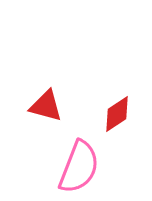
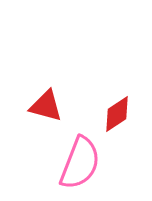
pink semicircle: moved 1 px right, 4 px up
